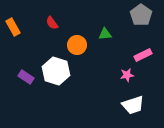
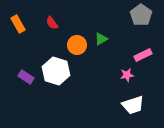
orange rectangle: moved 5 px right, 3 px up
green triangle: moved 4 px left, 5 px down; rotated 24 degrees counterclockwise
